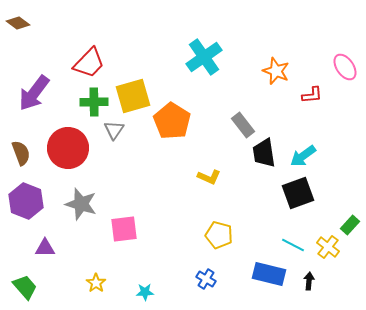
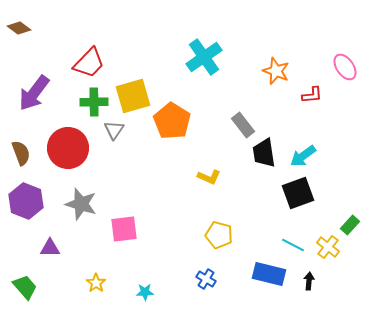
brown diamond: moved 1 px right, 5 px down
purple triangle: moved 5 px right
